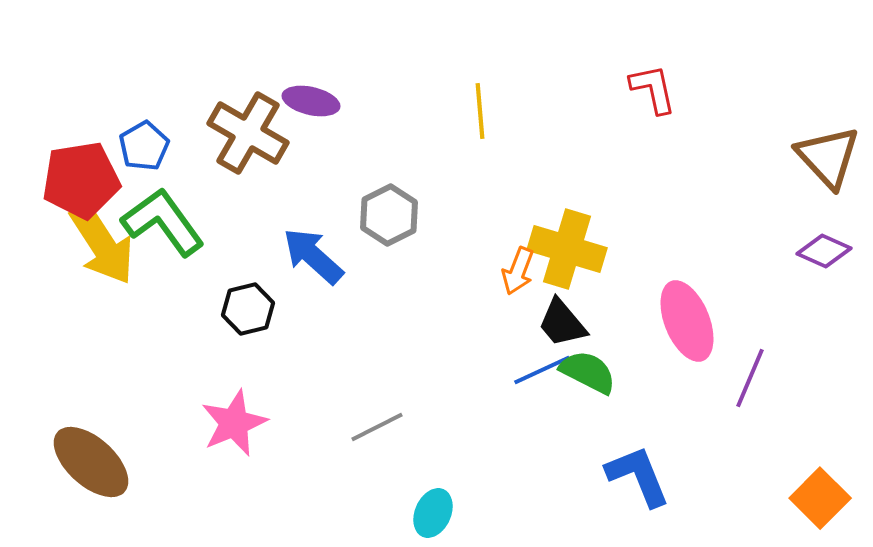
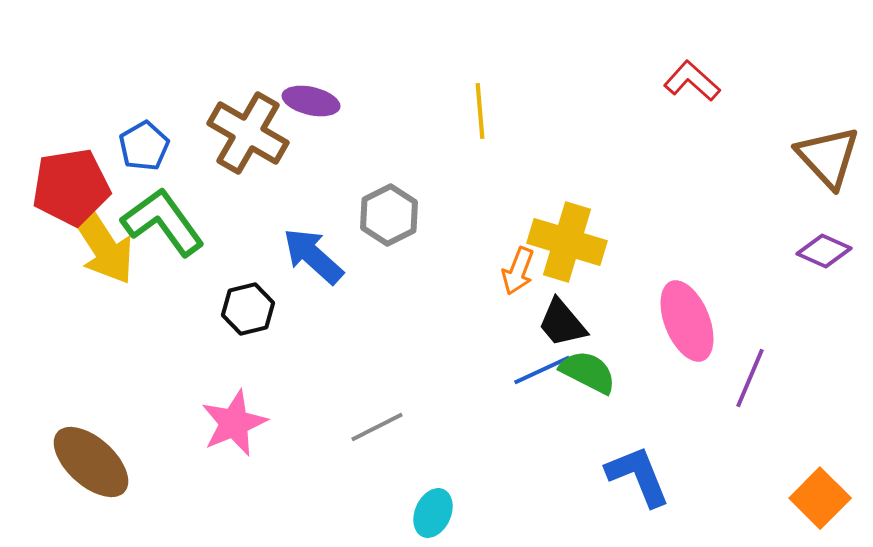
red L-shape: moved 39 px right, 8 px up; rotated 36 degrees counterclockwise
red pentagon: moved 10 px left, 7 px down
yellow cross: moved 7 px up
